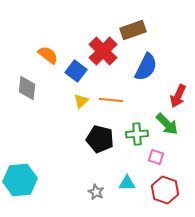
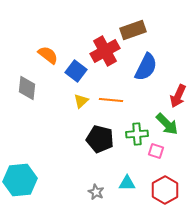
red cross: moved 2 px right; rotated 16 degrees clockwise
pink square: moved 6 px up
red hexagon: rotated 12 degrees clockwise
